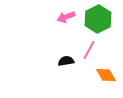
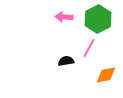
pink arrow: moved 2 px left; rotated 24 degrees clockwise
pink line: moved 2 px up
orange diamond: rotated 70 degrees counterclockwise
